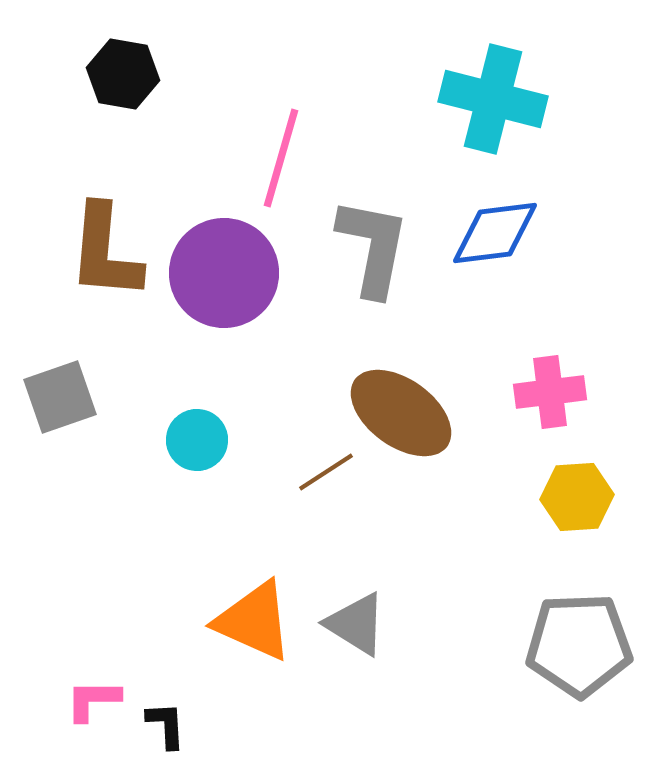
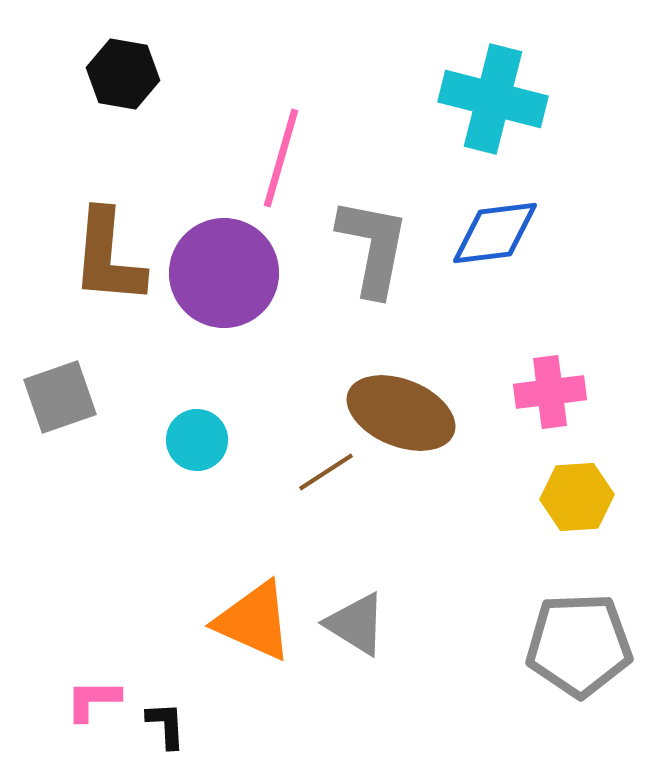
brown L-shape: moved 3 px right, 5 px down
brown ellipse: rotated 14 degrees counterclockwise
